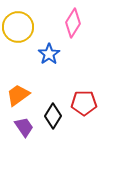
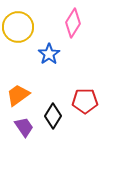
red pentagon: moved 1 px right, 2 px up
